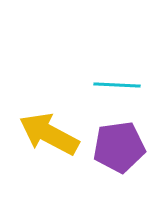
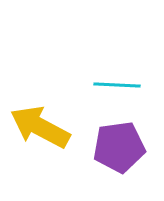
yellow arrow: moved 9 px left, 7 px up
